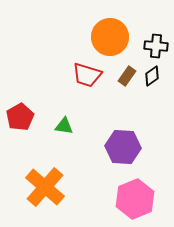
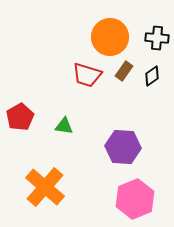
black cross: moved 1 px right, 8 px up
brown rectangle: moved 3 px left, 5 px up
